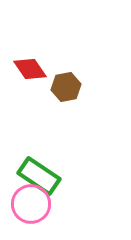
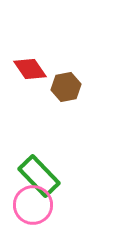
green rectangle: rotated 12 degrees clockwise
pink circle: moved 2 px right, 1 px down
